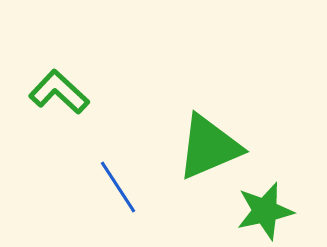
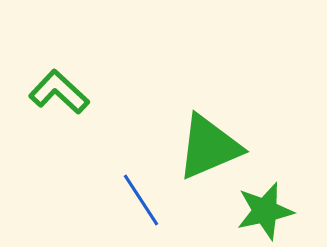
blue line: moved 23 px right, 13 px down
